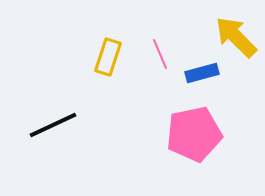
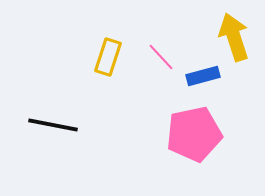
yellow arrow: moved 2 px left; rotated 27 degrees clockwise
pink line: moved 1 px right, 3 px down; rotated 20 degrees counterclockwise
blue rectangle: moved 1 px right, 3 px down
black line: rotated 36 degrees clockwise
